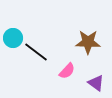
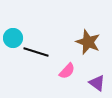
brown star: rotated 20 degrees clockwise
black line: rotated 20 degrees counterclockwise
purple triangle: moved 1 px right
